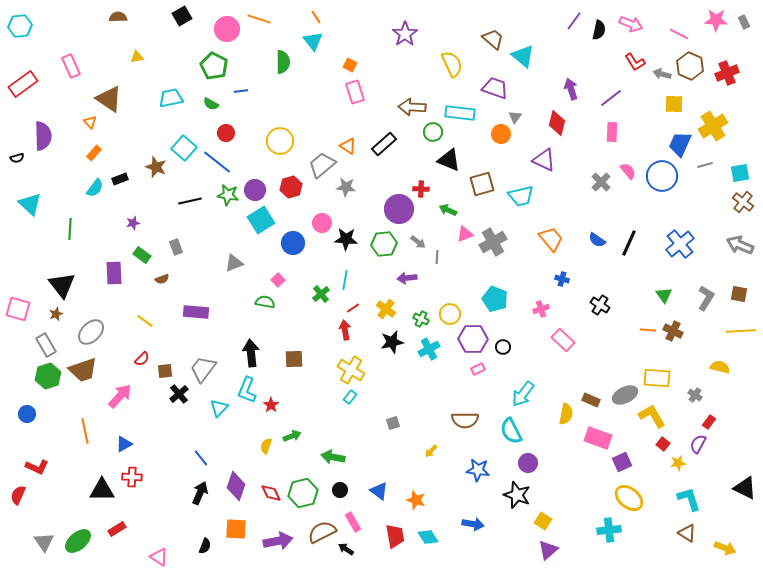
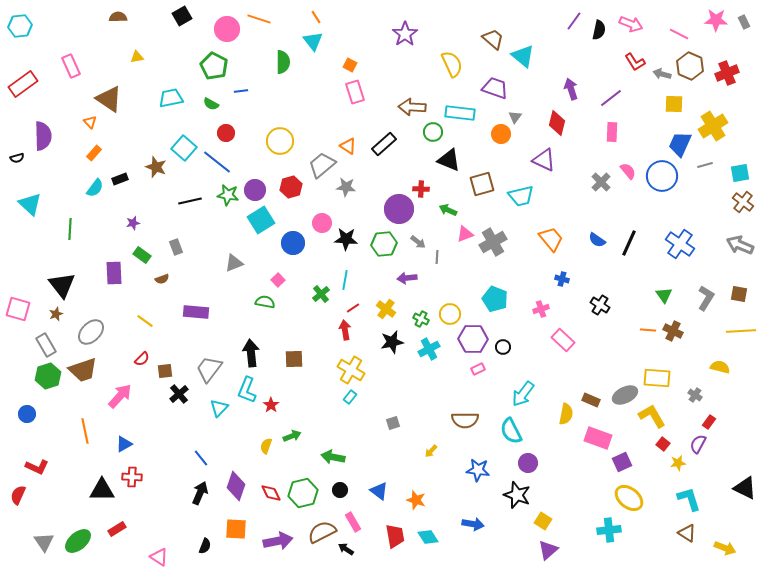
blue cross at (680, 244): rotated 16 degrees counterclockwise
gray trapezoid at (203, 369): moved 6 px right
